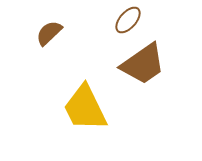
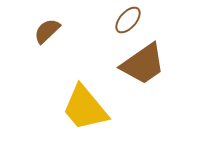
brown semicircle: moved 2 px left, 2 px up
yellow trapezoid: rotated 14 degrees counterclockwise
